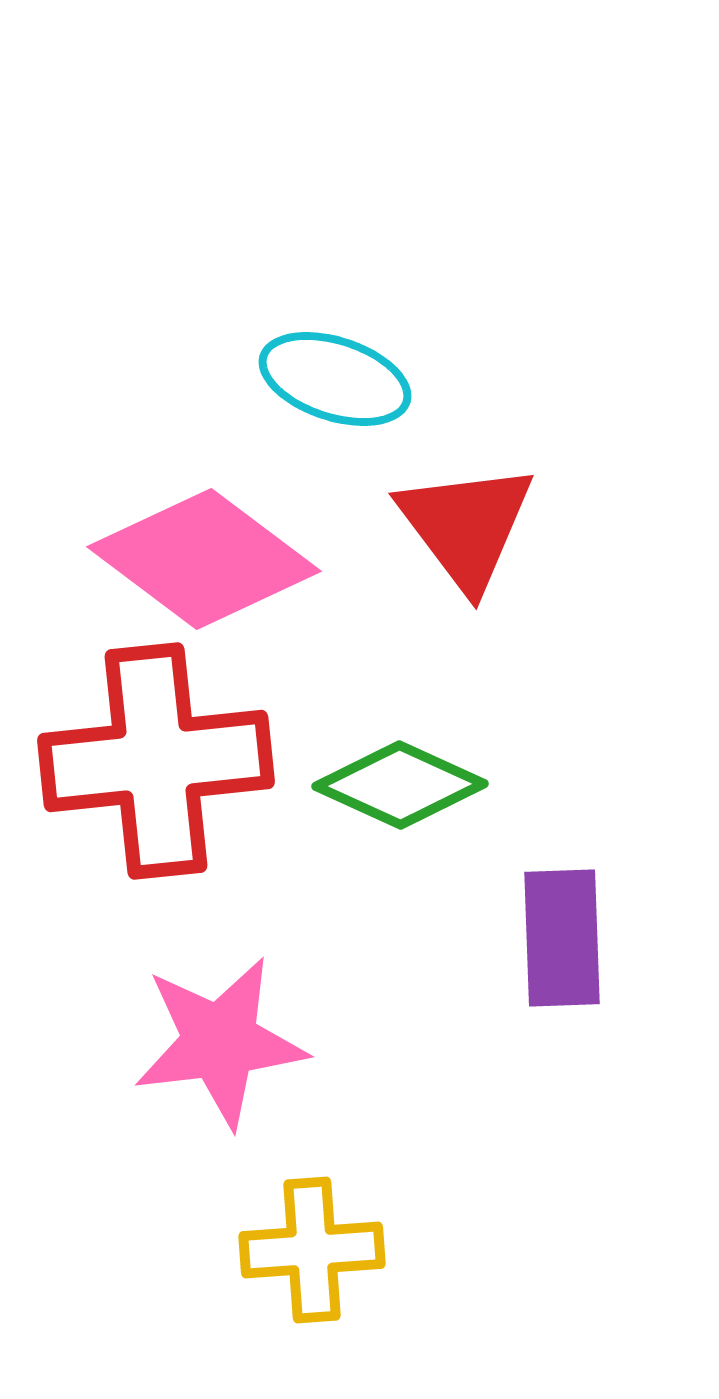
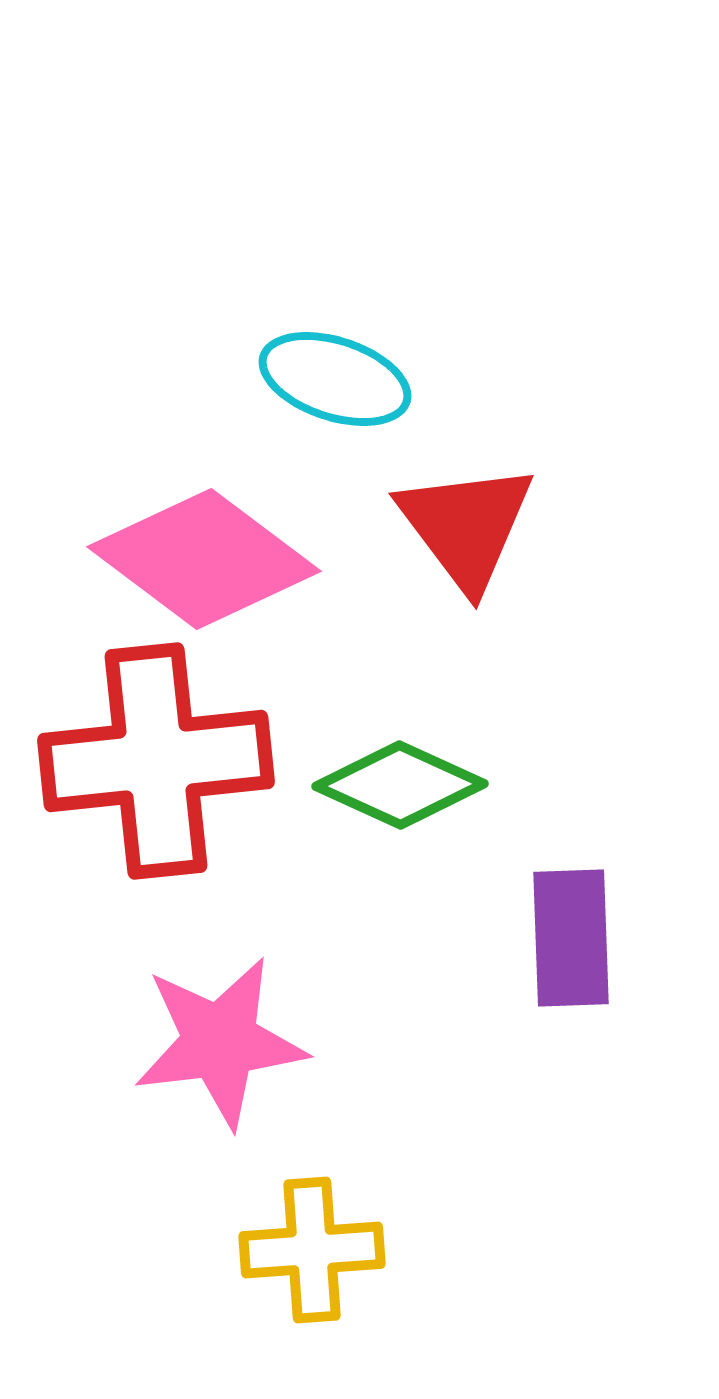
purple rectangle: moved 9 px right
